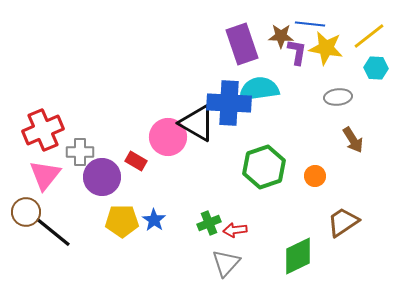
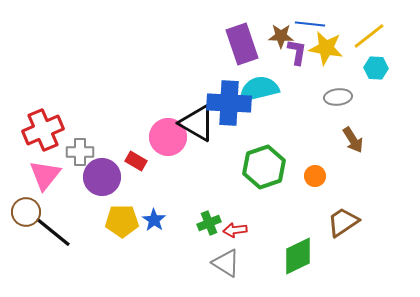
cyan semicircle: rotated 6 degrees counterclockwise
gray triangle: rotated 40 degrees counterclockwise
